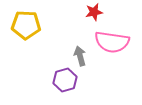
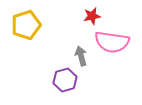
red star: moved 2 px left, 4 px down
yellow pentagon: rotated 20 degrees counterclockwise
gray arrow: moved 1 px right
